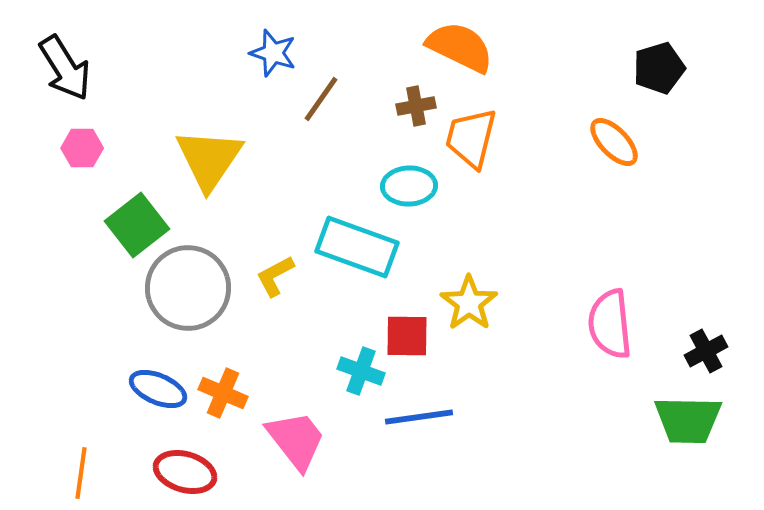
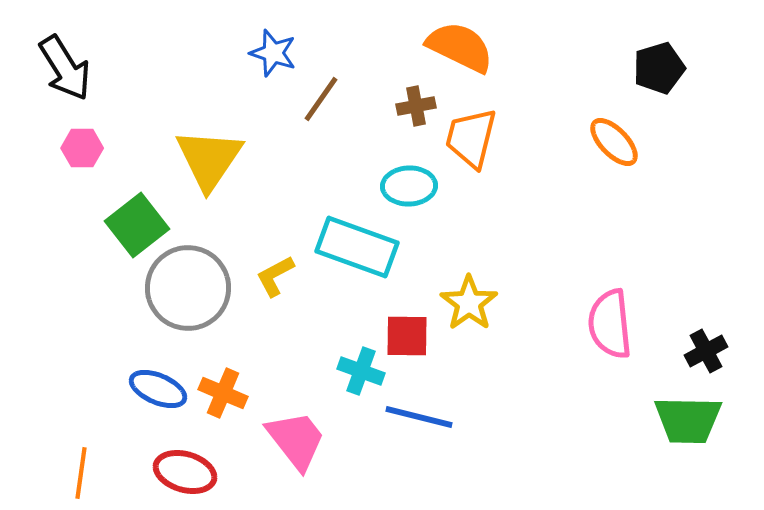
blue line: rotated 22 degrees clockwise
